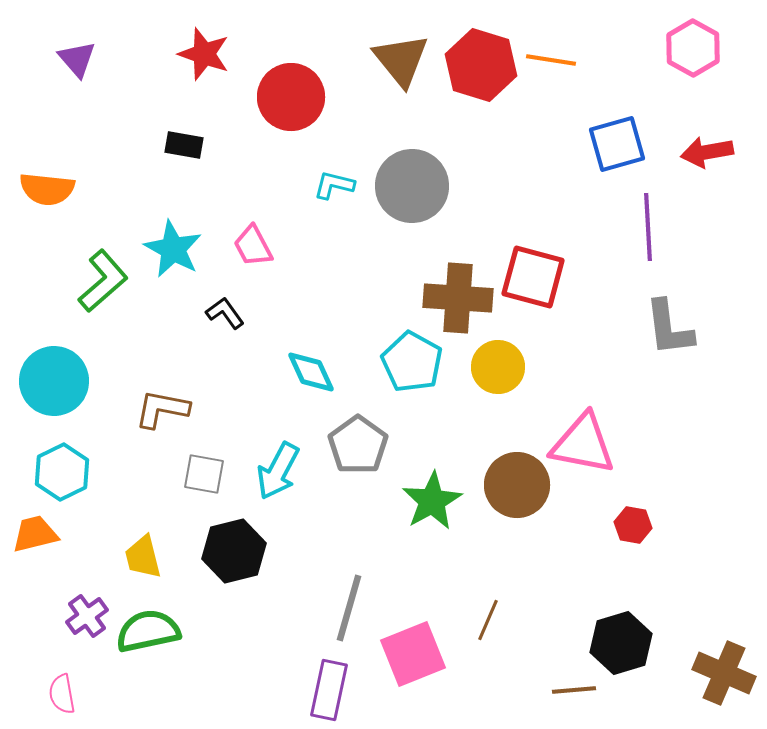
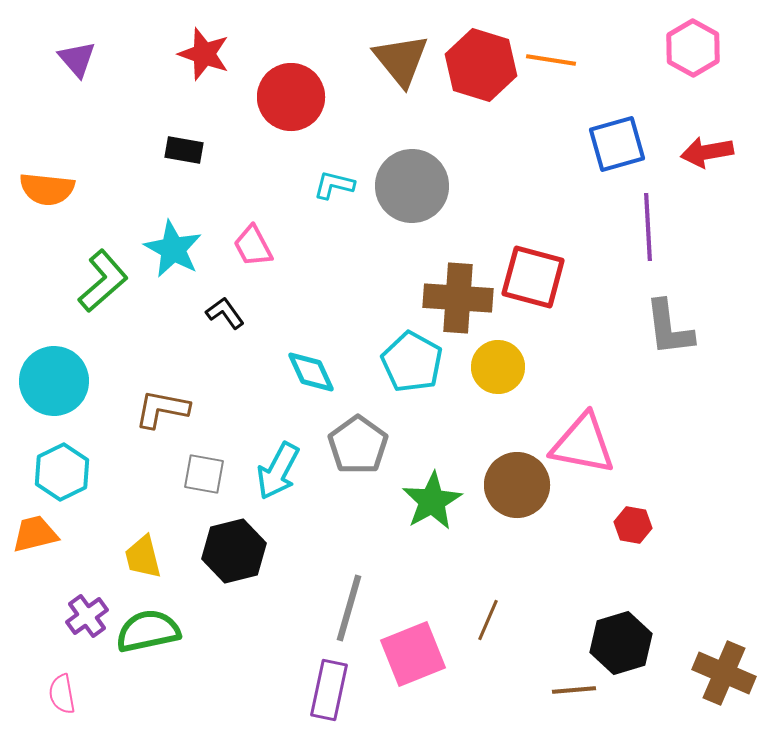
black rectangle at (184, 145): moved 5 px down
